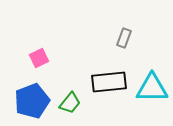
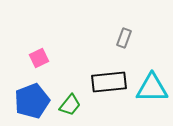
green trapezoid: moved 2 px down
